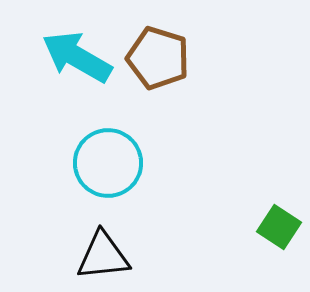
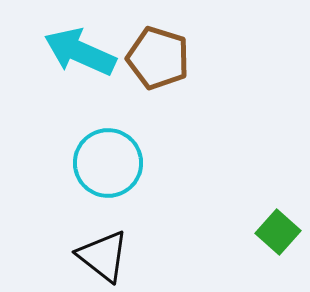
cyan arrow: moved 3 px right, 5 px up; rotated 6 degrees counterclockwise
green square: moved 1 px left, 5 px down; rotated 9 degrees clockwise
black triangle: rotated 44 degrees clockwise
